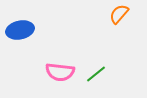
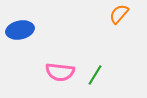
green line: moved 1 px left, 1 px down; rotated 20 degrees counterclockwise
